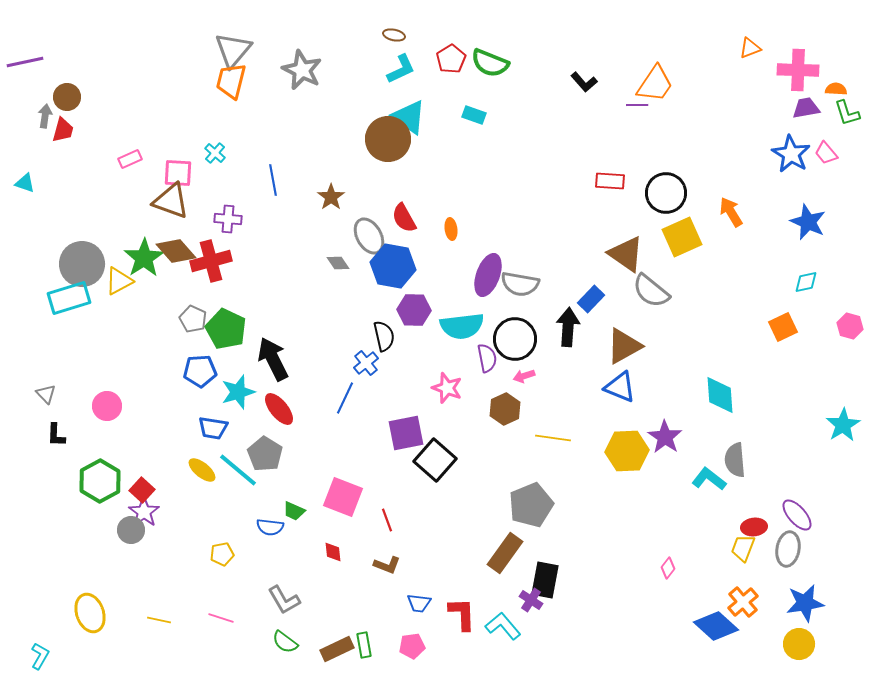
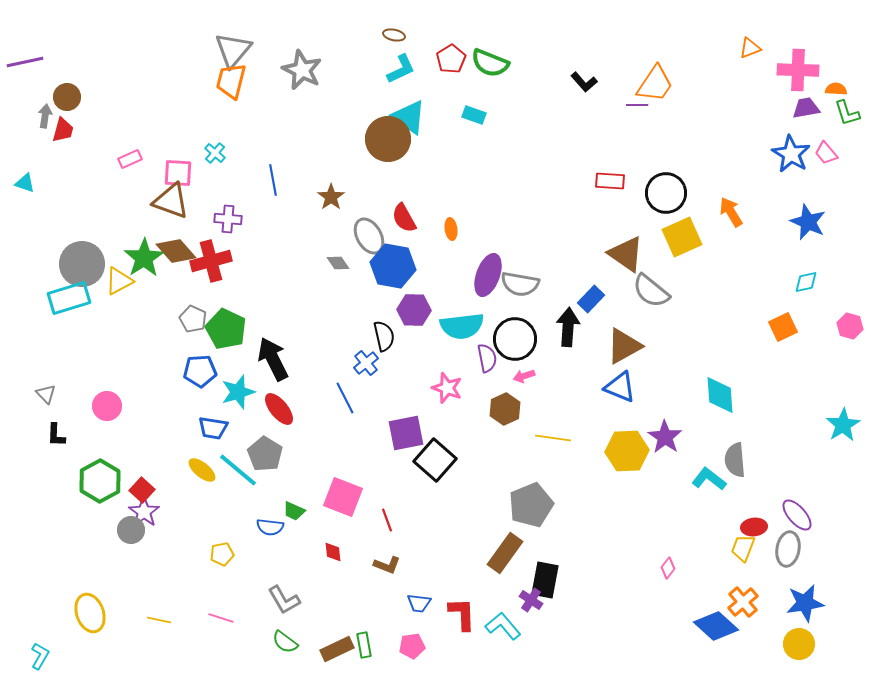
blue line at (345, 398): rotated 52 degrees counterclockwise
